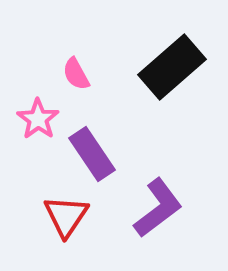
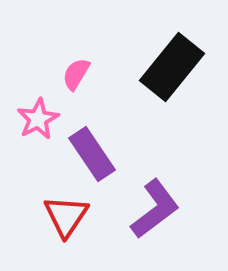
black rectangle: rotated 10 degrees counterclockwise
pink semicircle: rotated 60 degrees clockwise
pink star: rotated 9 degrees clockwise
purple L-shape: moved 3 px left, 1 px down
